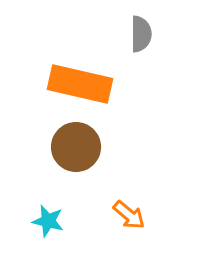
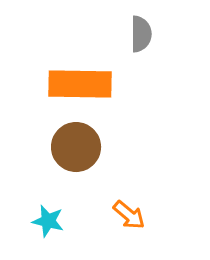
orange rectangle: rotated 12 degrees counterclockwise
